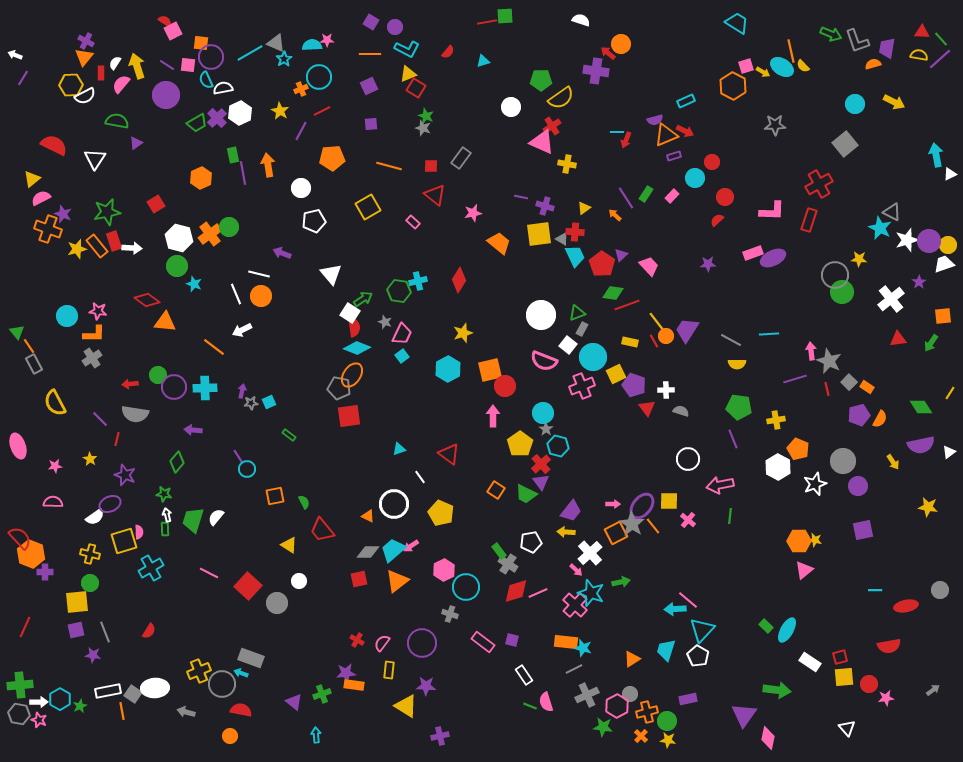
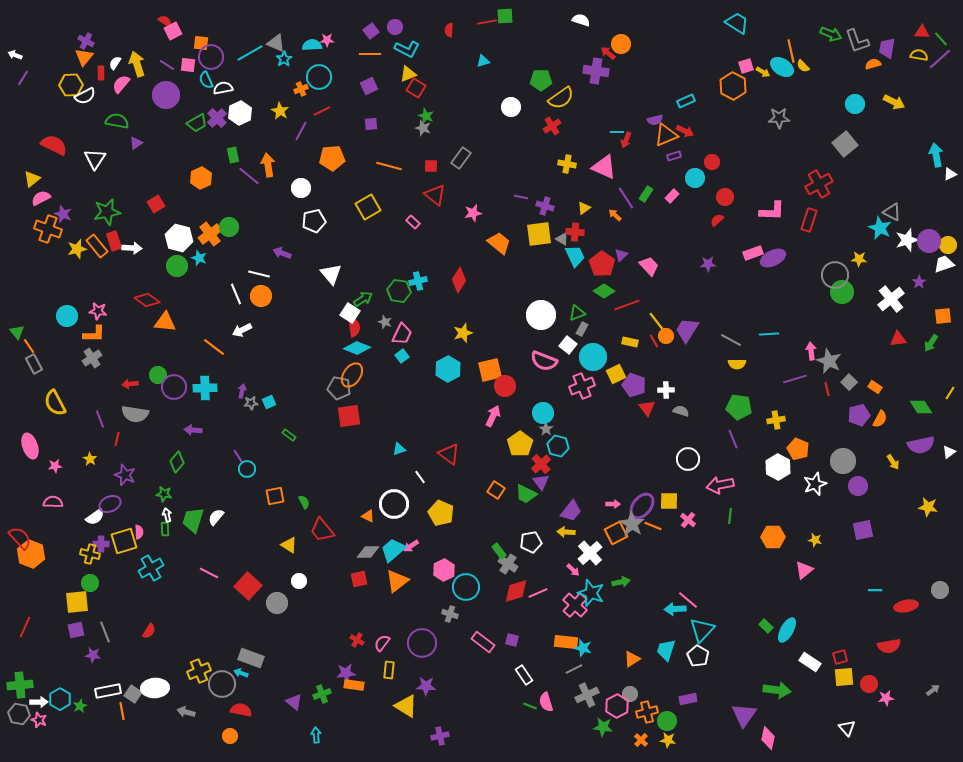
purple square at (371, 22): moved 9 px down; rotated 21 degrees clockwise
red semicircle at (448, 52): moved 1 px right, 22 px up; rotated 144 degrees clockwise
yellow arrow at (137, 66): moved 2 px up
gray star at (775, 125): moved 4 px right, 7 px up
pink triangle at (542, 142): moved 62 px right, 25 px down
purple line at (243, 173): moved 6 px right, 3 px down; rotated 40 degrees counterclockwise
cyan star at (194, 284): moved 5 px right, 26 px up
green diamond at (613, 293): moved 9 px left, 2 px up; rotated 25 degrees clockwise
orange rectangle at (867, 387): moved 8 px right
pink arrow at (493, 416): rotated 25 degrees clockwise
purple line at (100, 419): rotated 24 degrees clockwise
pink ellipse at (18, 446): moved 12 px right
orange line at (653, 526): rotated 30 degrees counterclockwise
orange hexagon at (799, 541): moved 26 px left, 4 px up
pink arrow at (576, 570): moved 3 px left
purple cross at (45, 572): moved 56 px right, 28 px up
orange cross at (641, 736): moved 4 px down
